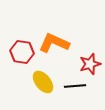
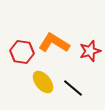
orange L-shape: rotated 8 degrees clockwise
red star: moved 13 px up
black line: moved 2 px left, 2 px down; rotated 45 degrees clockwise
